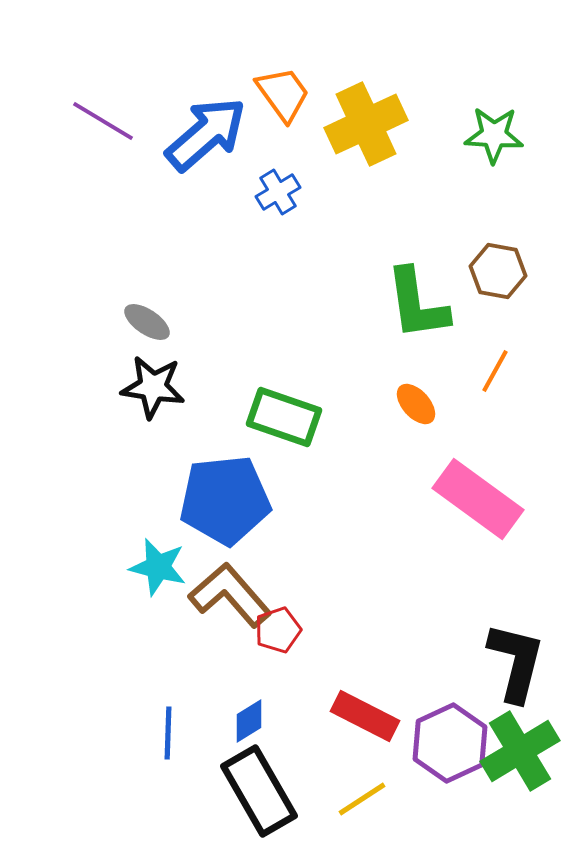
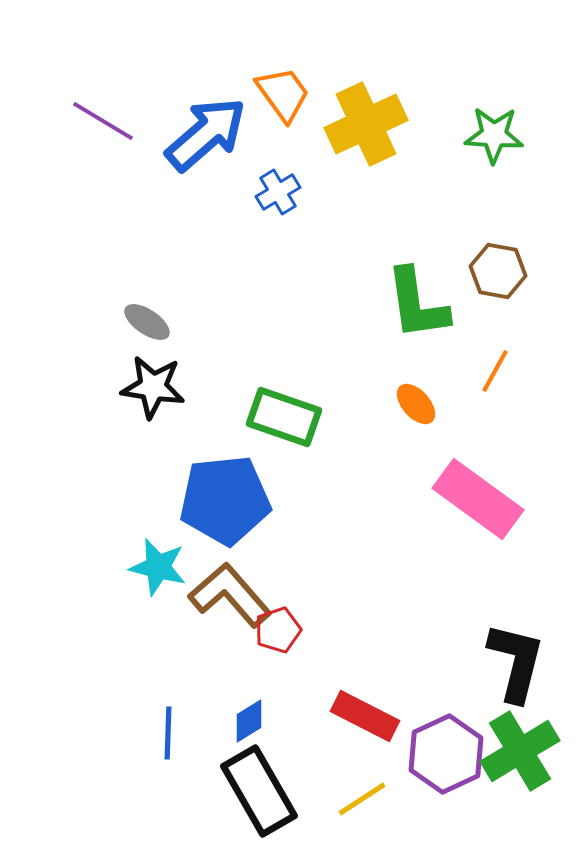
purple hexagon: moved 4 px left, 11 px down
